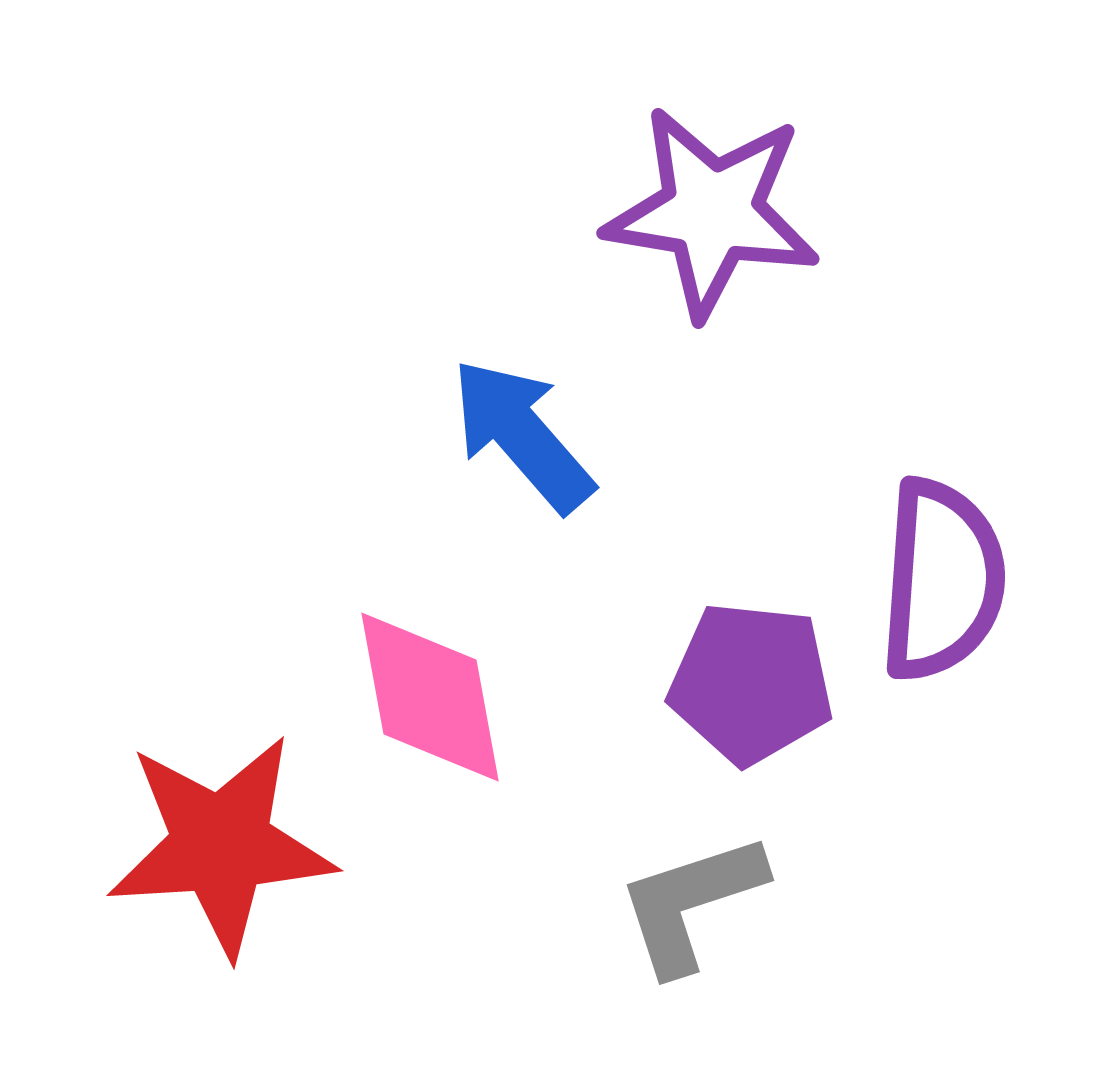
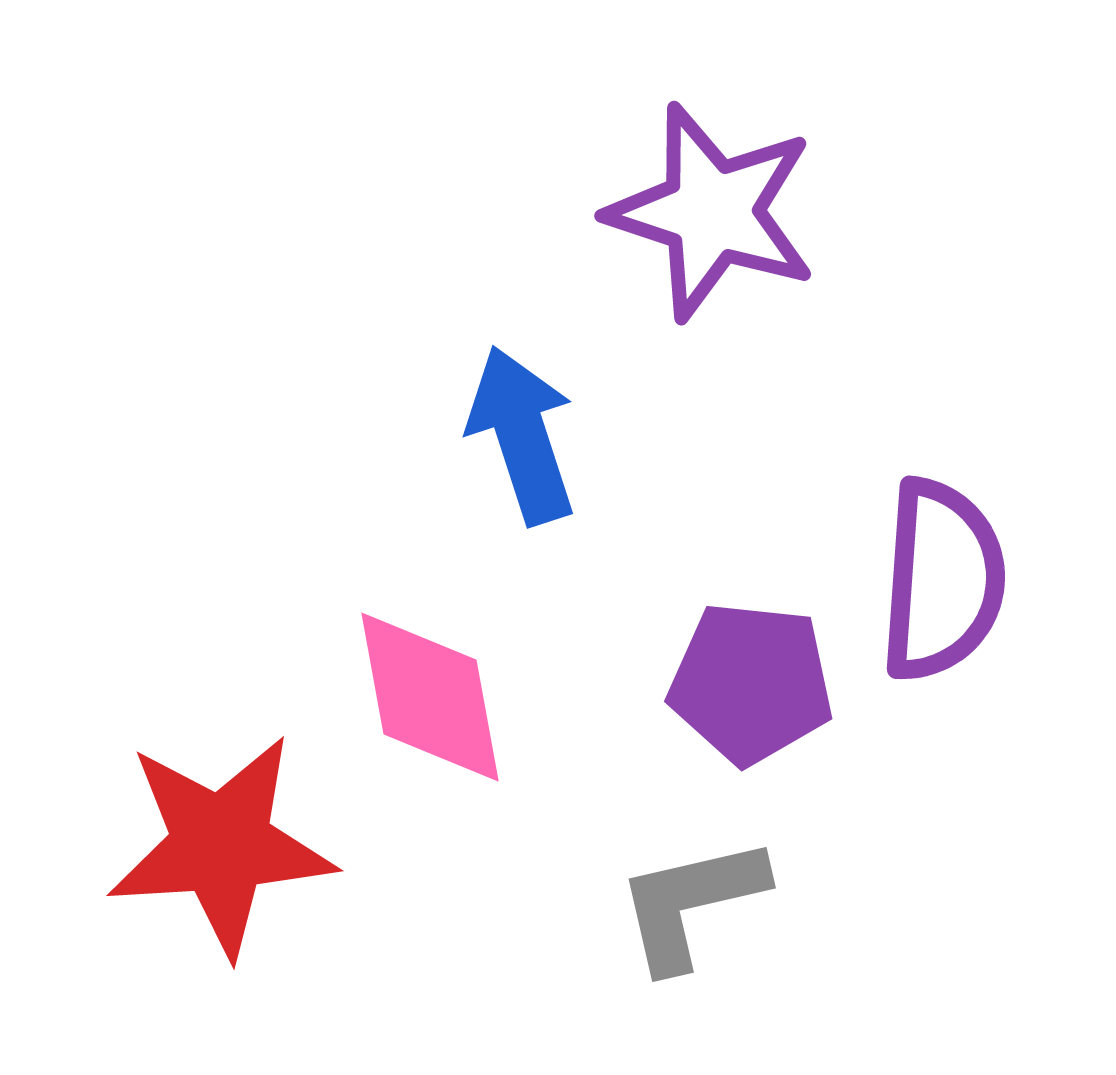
purple star: rotated 9 degrees clockwise
blue arrow: rotated 23 degrees clockwise
gray L-shape: rotated 5 degrees clockwise
